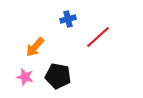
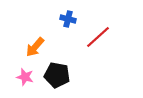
blue cross: rotated 28 degrees clockwise
black pentagon: moved 1 px left, 1 px up
